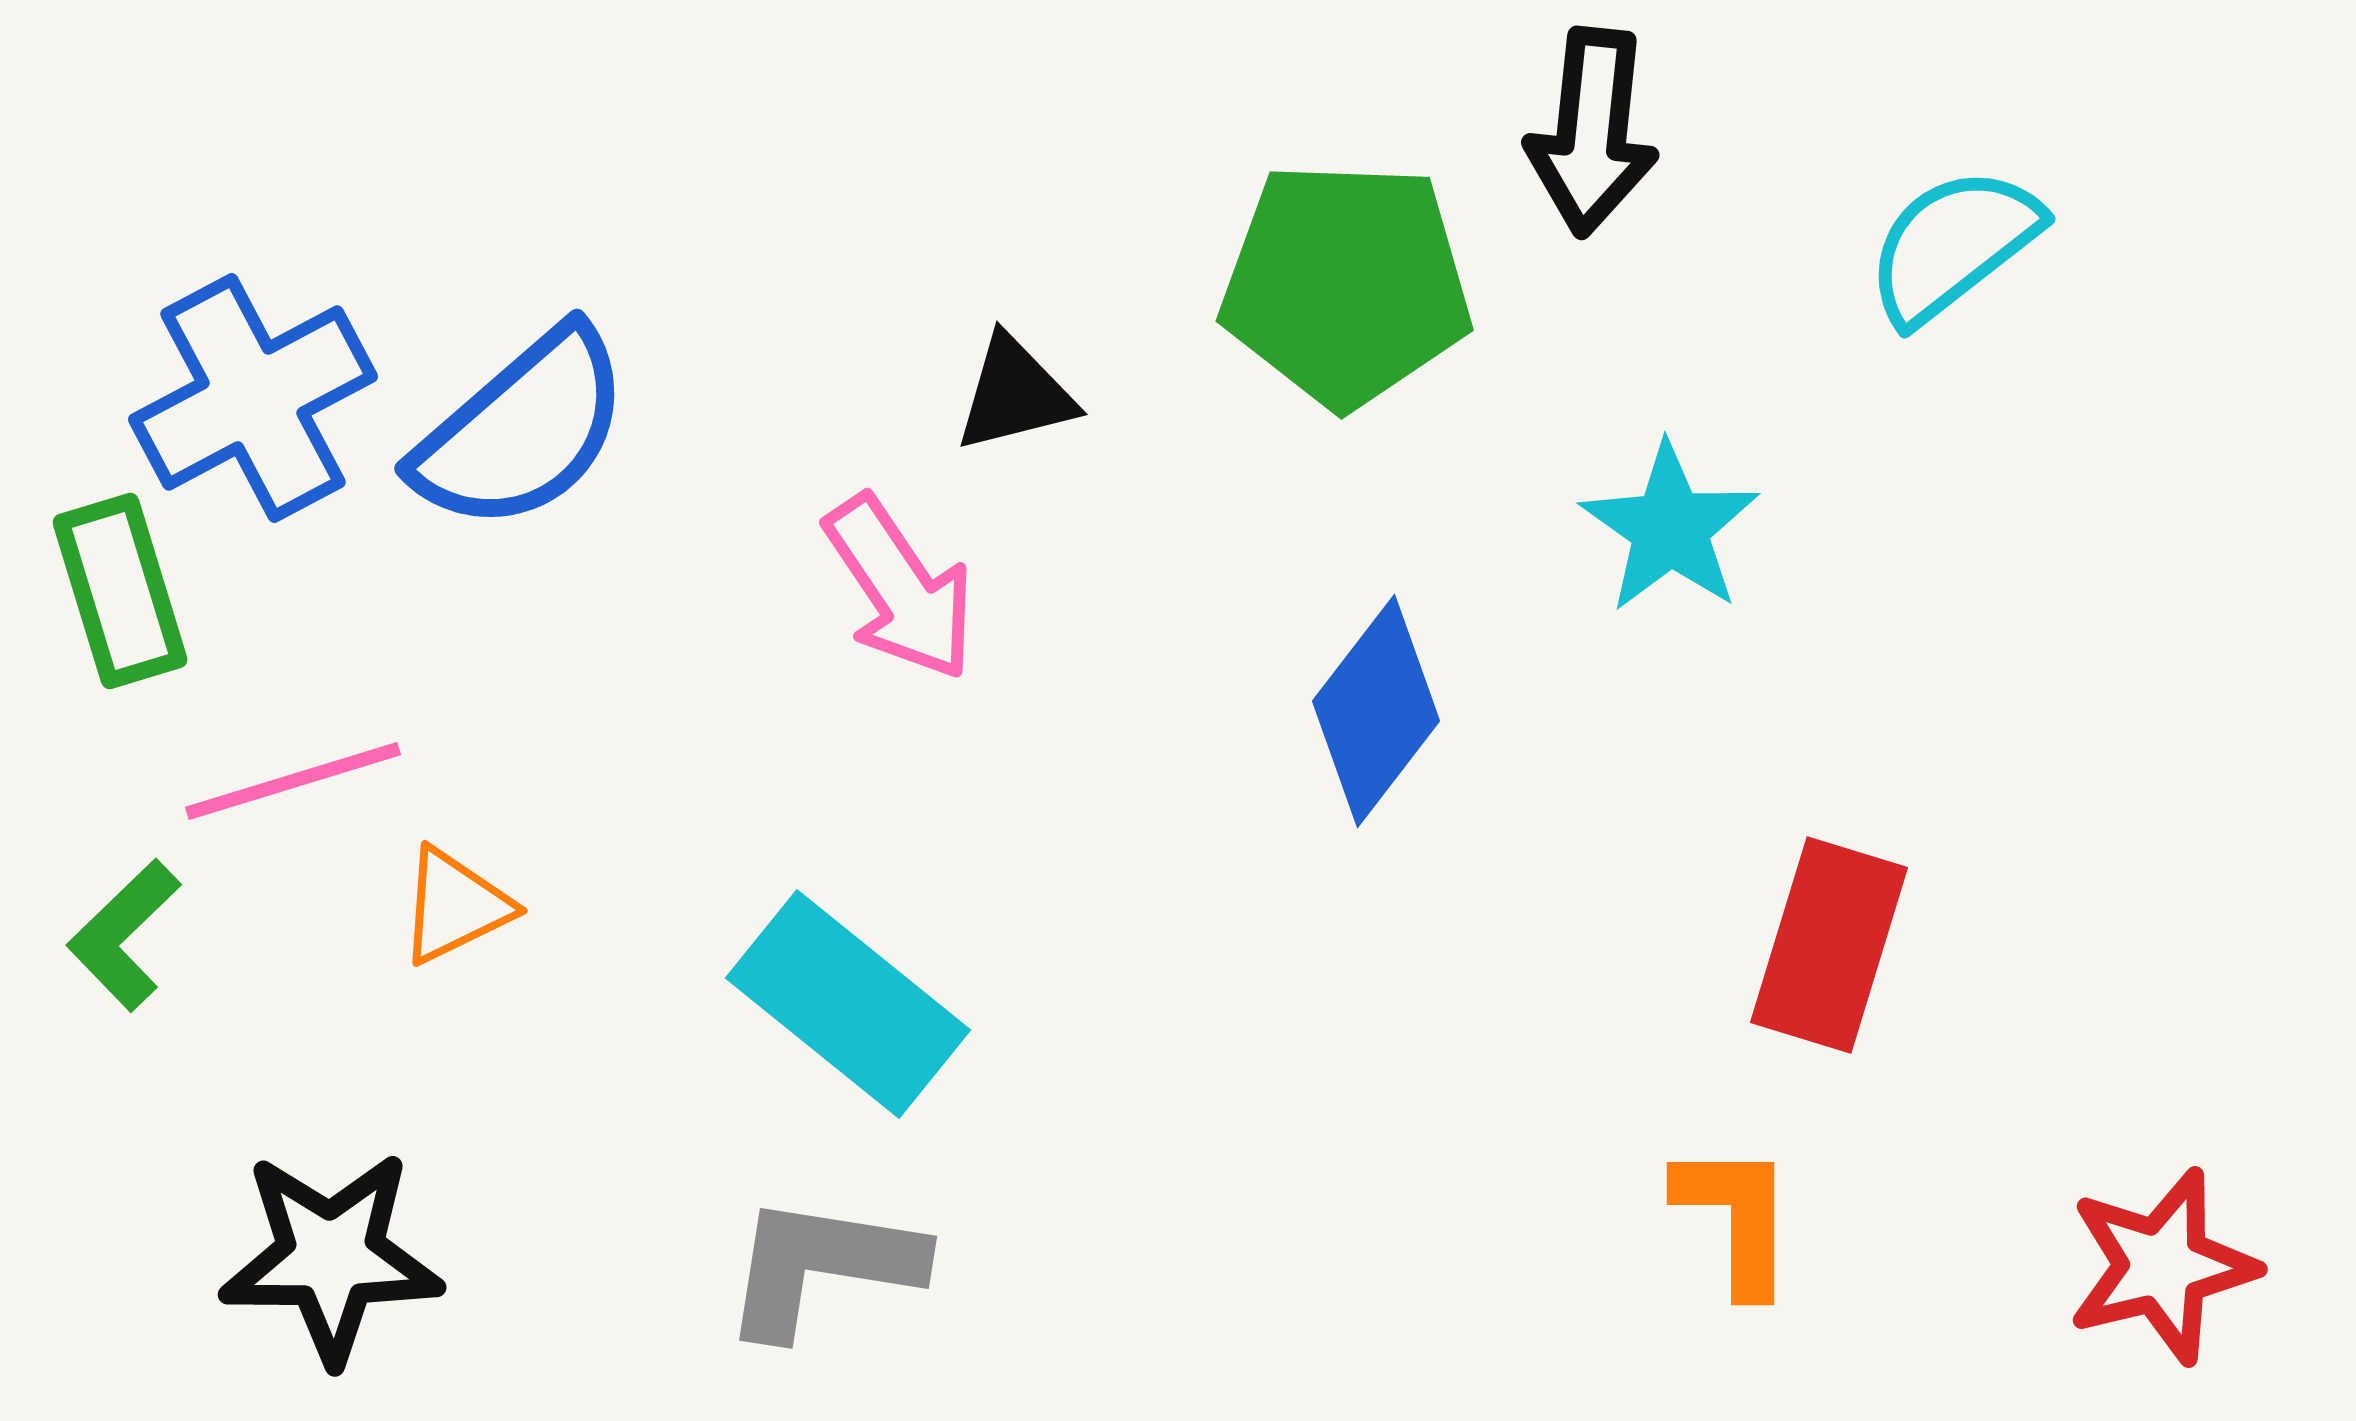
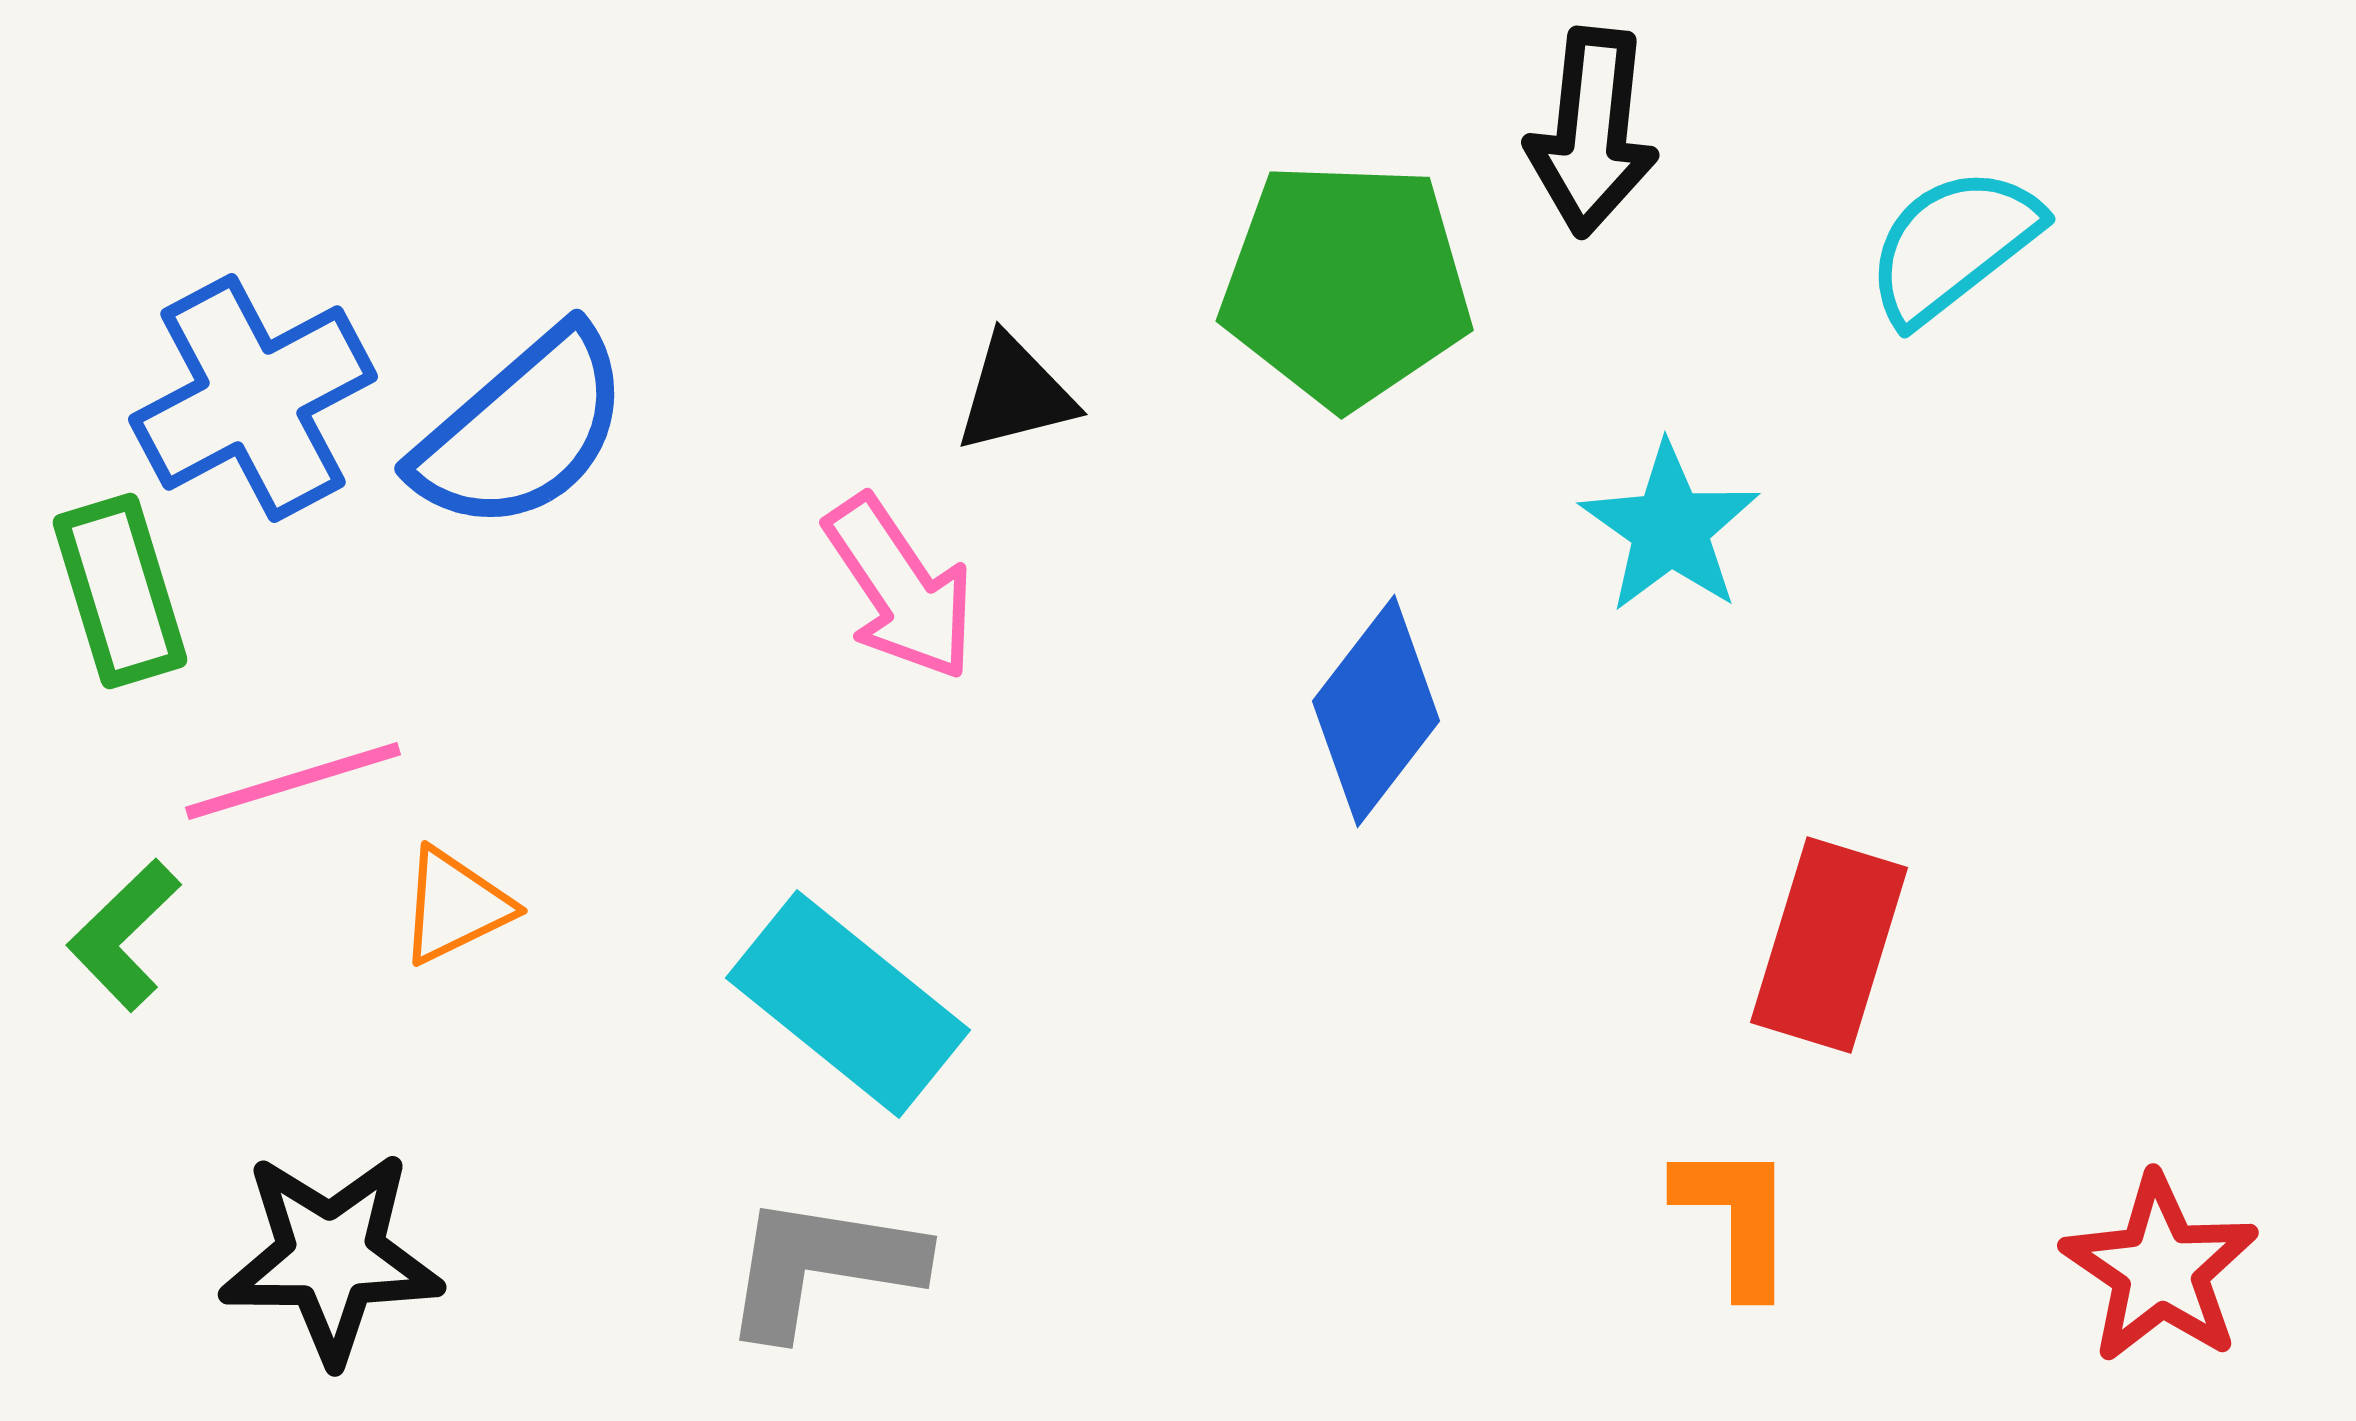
red star: moved 2 px left, 3 px down; rotated 24 degrees counterclockwise
